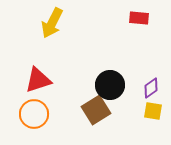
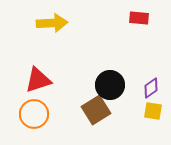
yellow arrow: rotated 120 degrees counterclockwise
